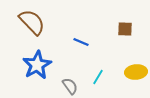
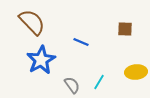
blue star: moved 4 px right, 5 px up
cyan line: moved 1 px right, 5 px down
gray semicircle: moved 2 px right, 1 px up
